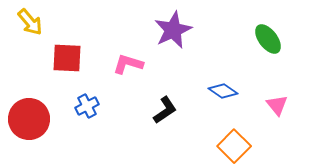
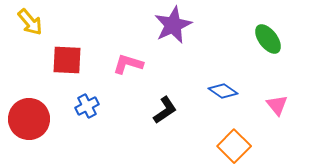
purple star: moved 5 px up
red square: moved 2 px down
